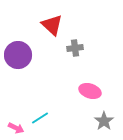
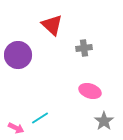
gray cross: moved 9 px right
